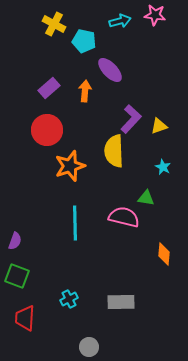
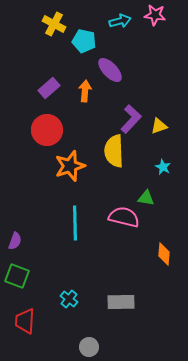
cyan cross: rotated 24 degrees counterclockwise
red trapezoid: moved 3 px down
